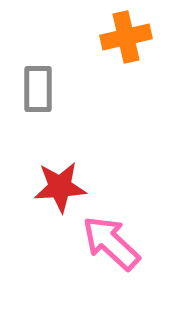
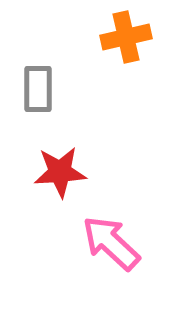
red star: moved 15 px up
